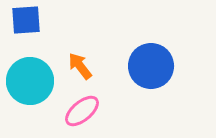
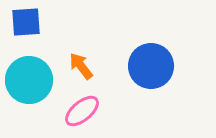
blue square: moved 2 px down
orange arrow: moved 1 px right
cyan circle: moved 1 px left, 1 px up
